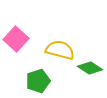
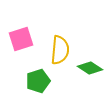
pink square: moved 5 px right; rotated 30 degrees clockwise
yellow semicircle: rotated 80 degrees clockwise
